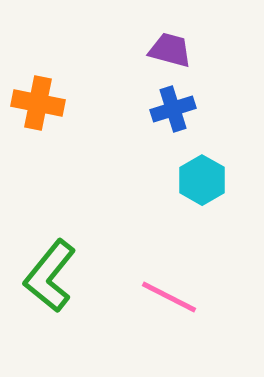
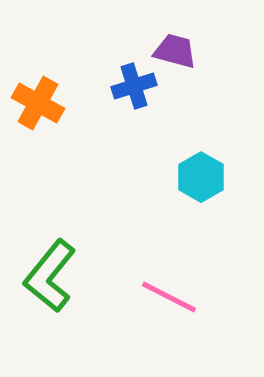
purple trapezoid: moved 5 px right, 1 px down
orange cross: rotated 18 degrees clockwise
blue cross: moved 39 px left, 23 px up
cyan hexagon: moved 1 px left, 3 px up
